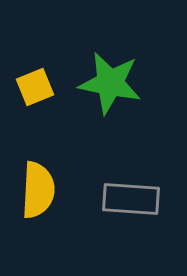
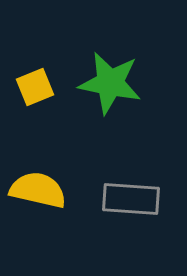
yellow semicircle: rotated 80 degrees counterclockwise
